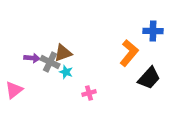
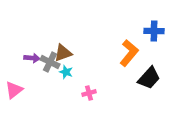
blue cross: moved 1 px right
